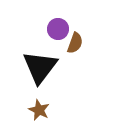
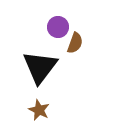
purple circle: moved 2 px up
